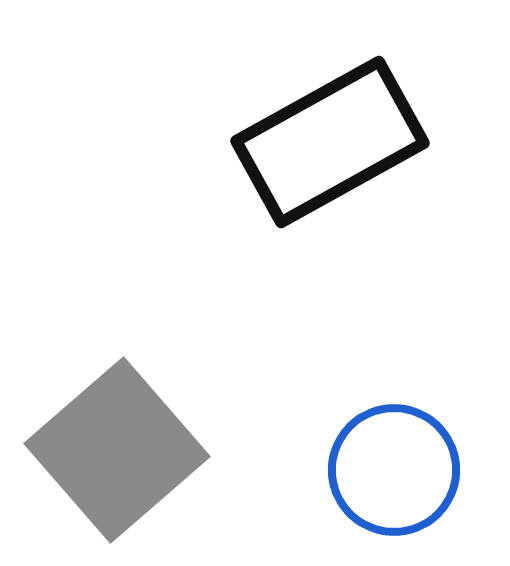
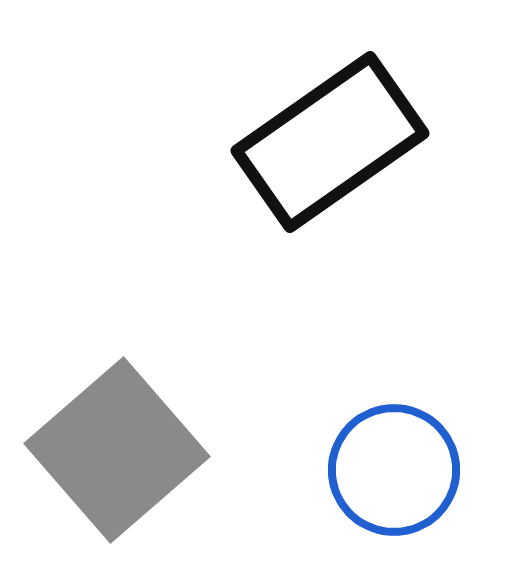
black rectangle: rotated 6 degrees counterclockwise
